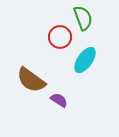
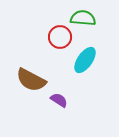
green semicircle: rotated 65 degrees counterclockwise
brown semicircle: rotated 8 degrees counterclockwise
